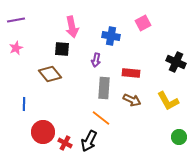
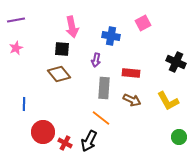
brown diamond: moved 9 px right
